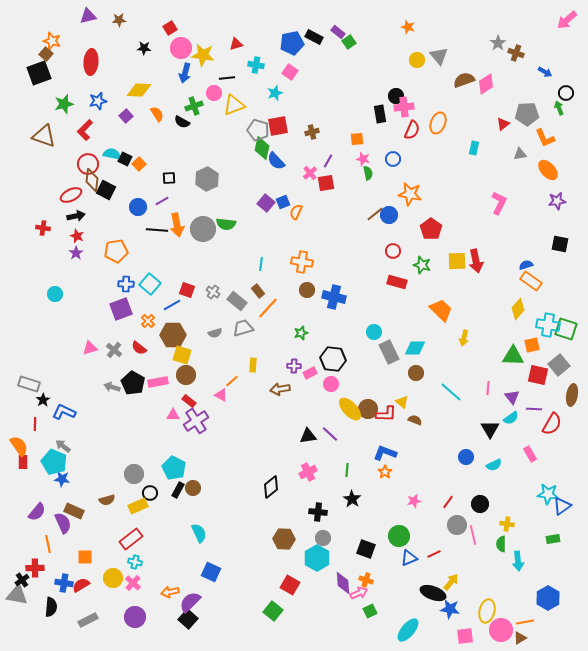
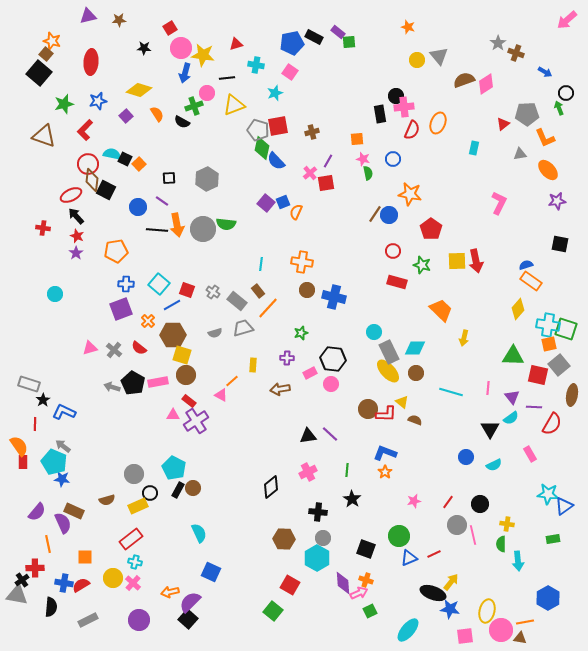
green square at (349, 42): rotated 32 degrees clockwise
black square at (39, 73): rotated 30 degrees counterclockwise
yellow diamond at (139, 90): rotated 15 degrees clockwise
pink circle at (214, 93): moved 7 px left
purple line at (162, 201): rotated 64 degrees clockwise
brown line at (375, 214): rotated 18 degrees counterclockwise
black arrow at (76, 216): rotated 120 degrees counterclockwise
cyan square at (150, 284): moved 9 px right
orange square at (532, 345): moved 17 px right, 1 px up
purple cross at (294, 366): moved 7 px left, 8 px up
cyan line at (451, 392): rotated 25 degrees counterclockwise
yellow ellipse at (350, 409): moved 38 px right, 38 px up
purple line at (534, 409): moved 2 px up
blue triangle at (562, 506): moved 2 px right
purple circle at (135, 617): moved 4 px right, 3 px down
brown triangle at (520, 638): rotated 40 degrees clockwise
